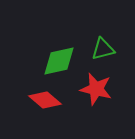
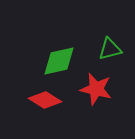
green triangle: moved 7 px right
red diamond: rotated 8 degrees counterclockwise
